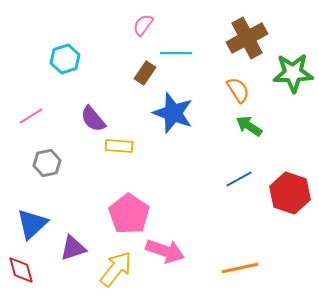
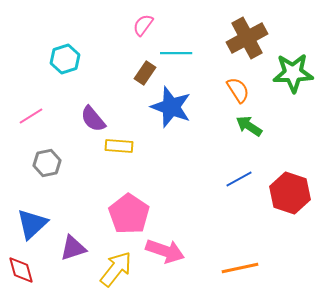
blue star: moved 2 px left, 6 px up
